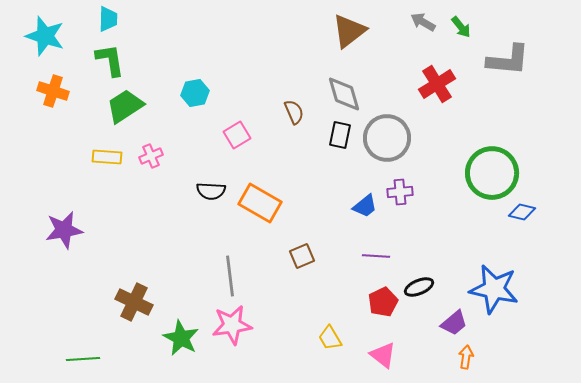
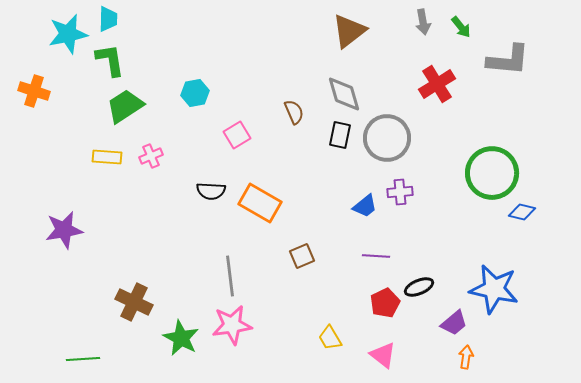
gray arrow: rotated 130 degrees counterclockwise
cyan star: moved 23 px right, 2 px up; rotated 30 degrees counterclockwise
orange cross: moved 19 px left
red pentagon: moved 2 px right, 1 px down
